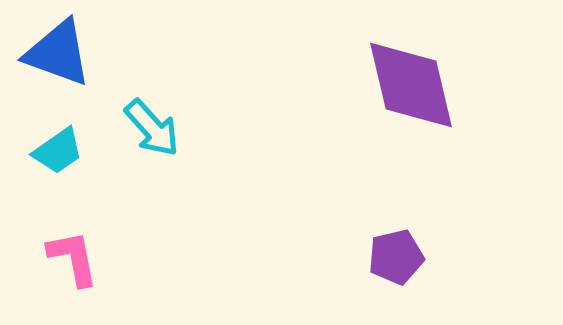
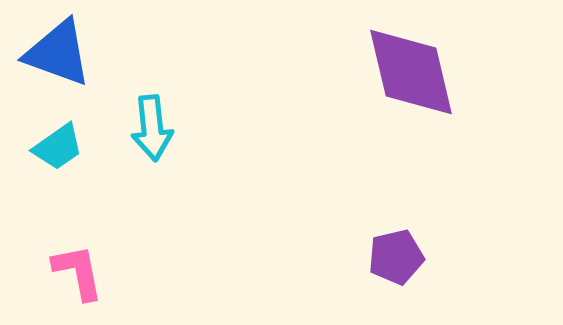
purple diamond: moved 13 px up
cyan arrow: rotated 36 degrees clockwise
cyan trapezoid: moved 4 px up
pink L-shape: moved 5 px right, 14 px down
